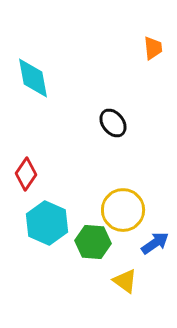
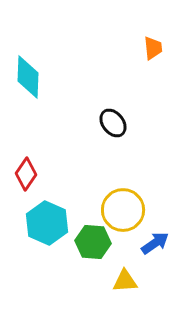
cyan diamond: moved 5 px left, 1 px up; rotated 12 degrees clockwise
yellow triangle: rotated 40 degrees counterclockwise
